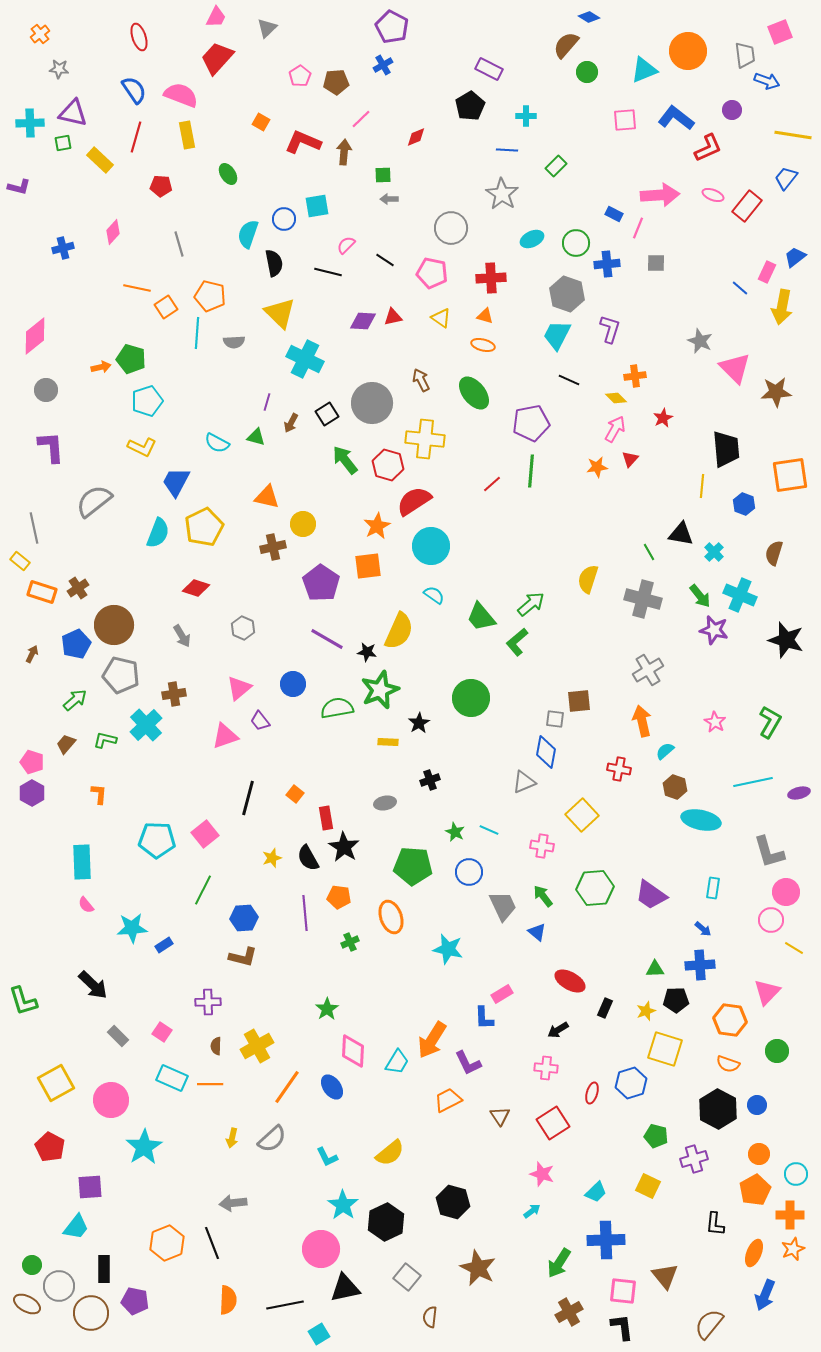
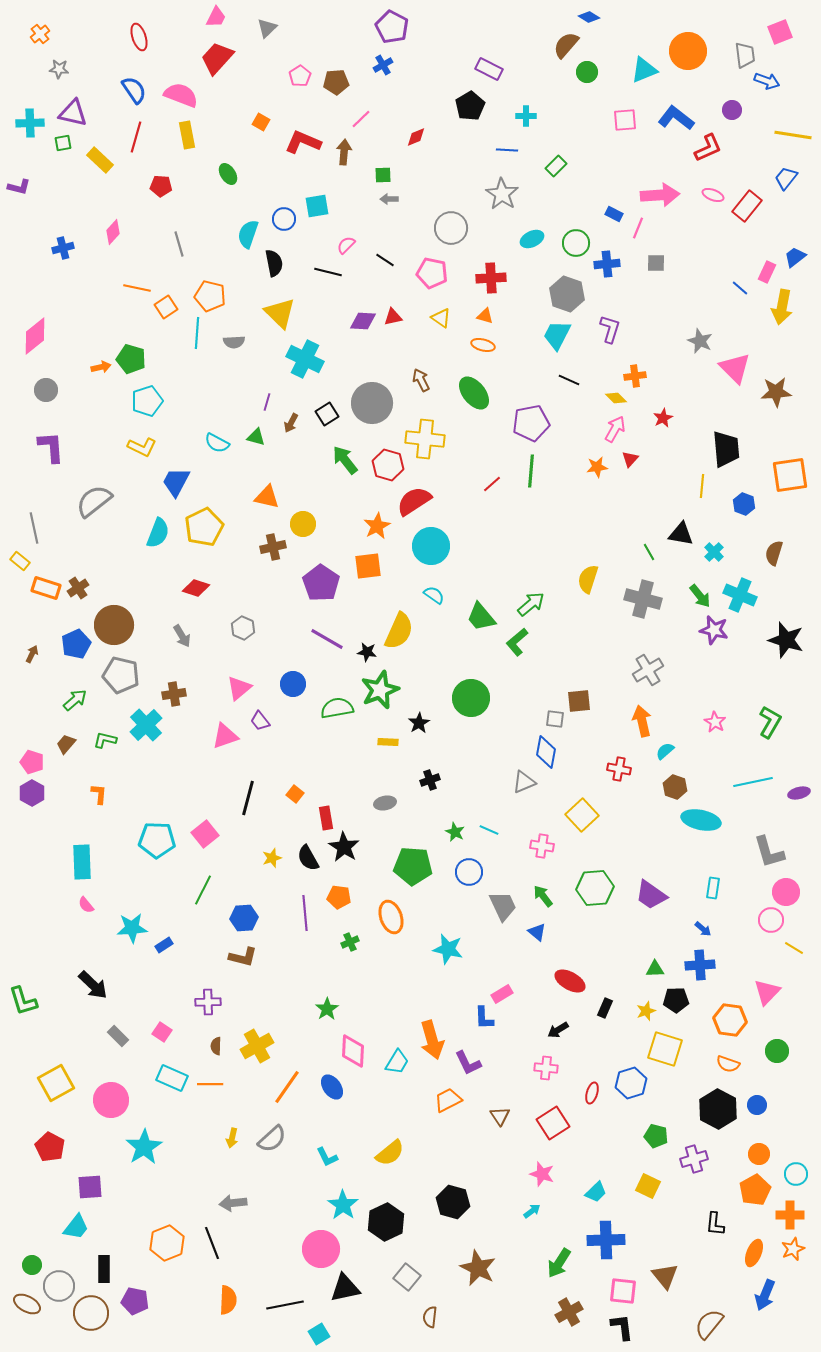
orange rectangle at (42, 592): moved 4 px right, 4 px up
orange arrow at (432, 1040): rotated 48 degrees counterclockwise
